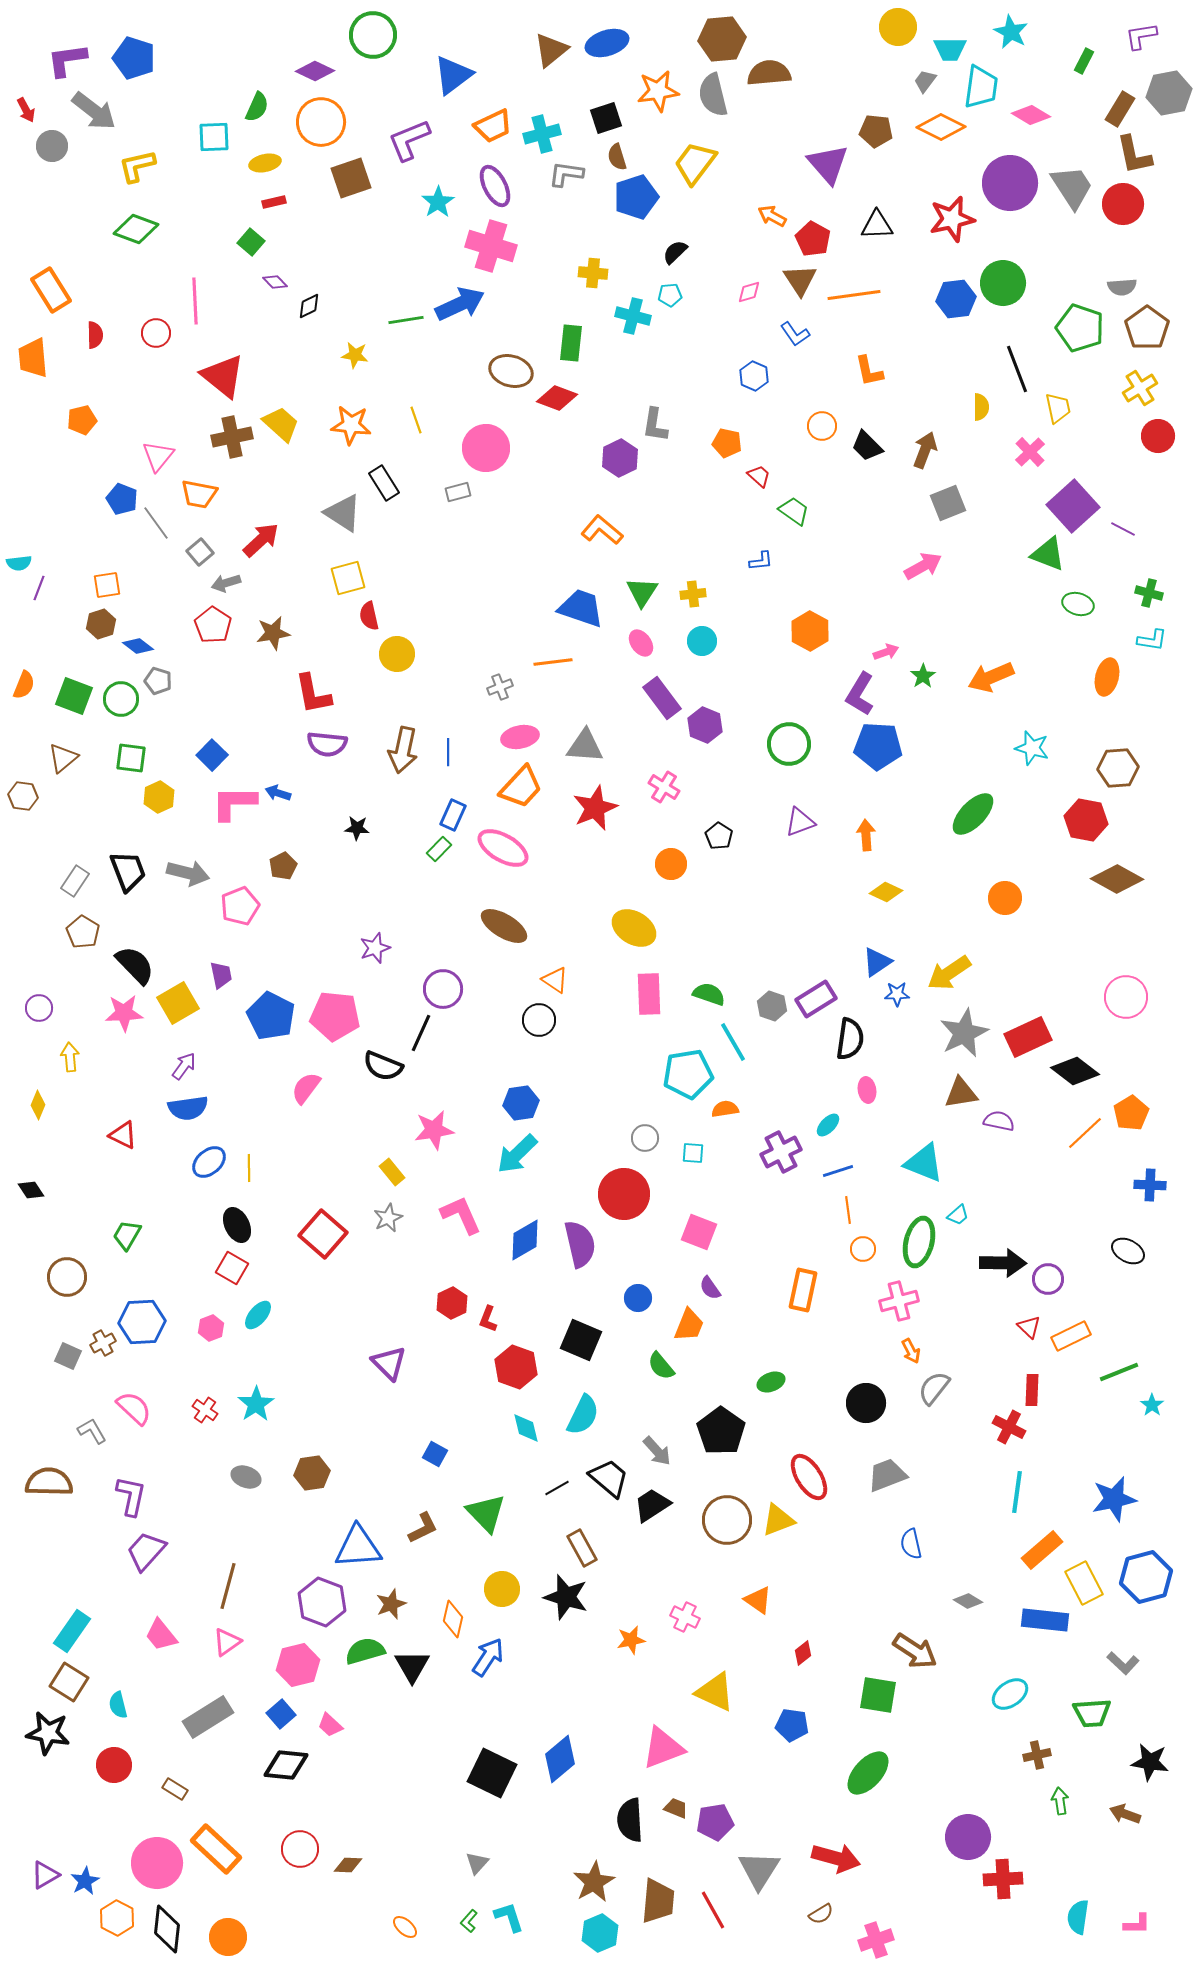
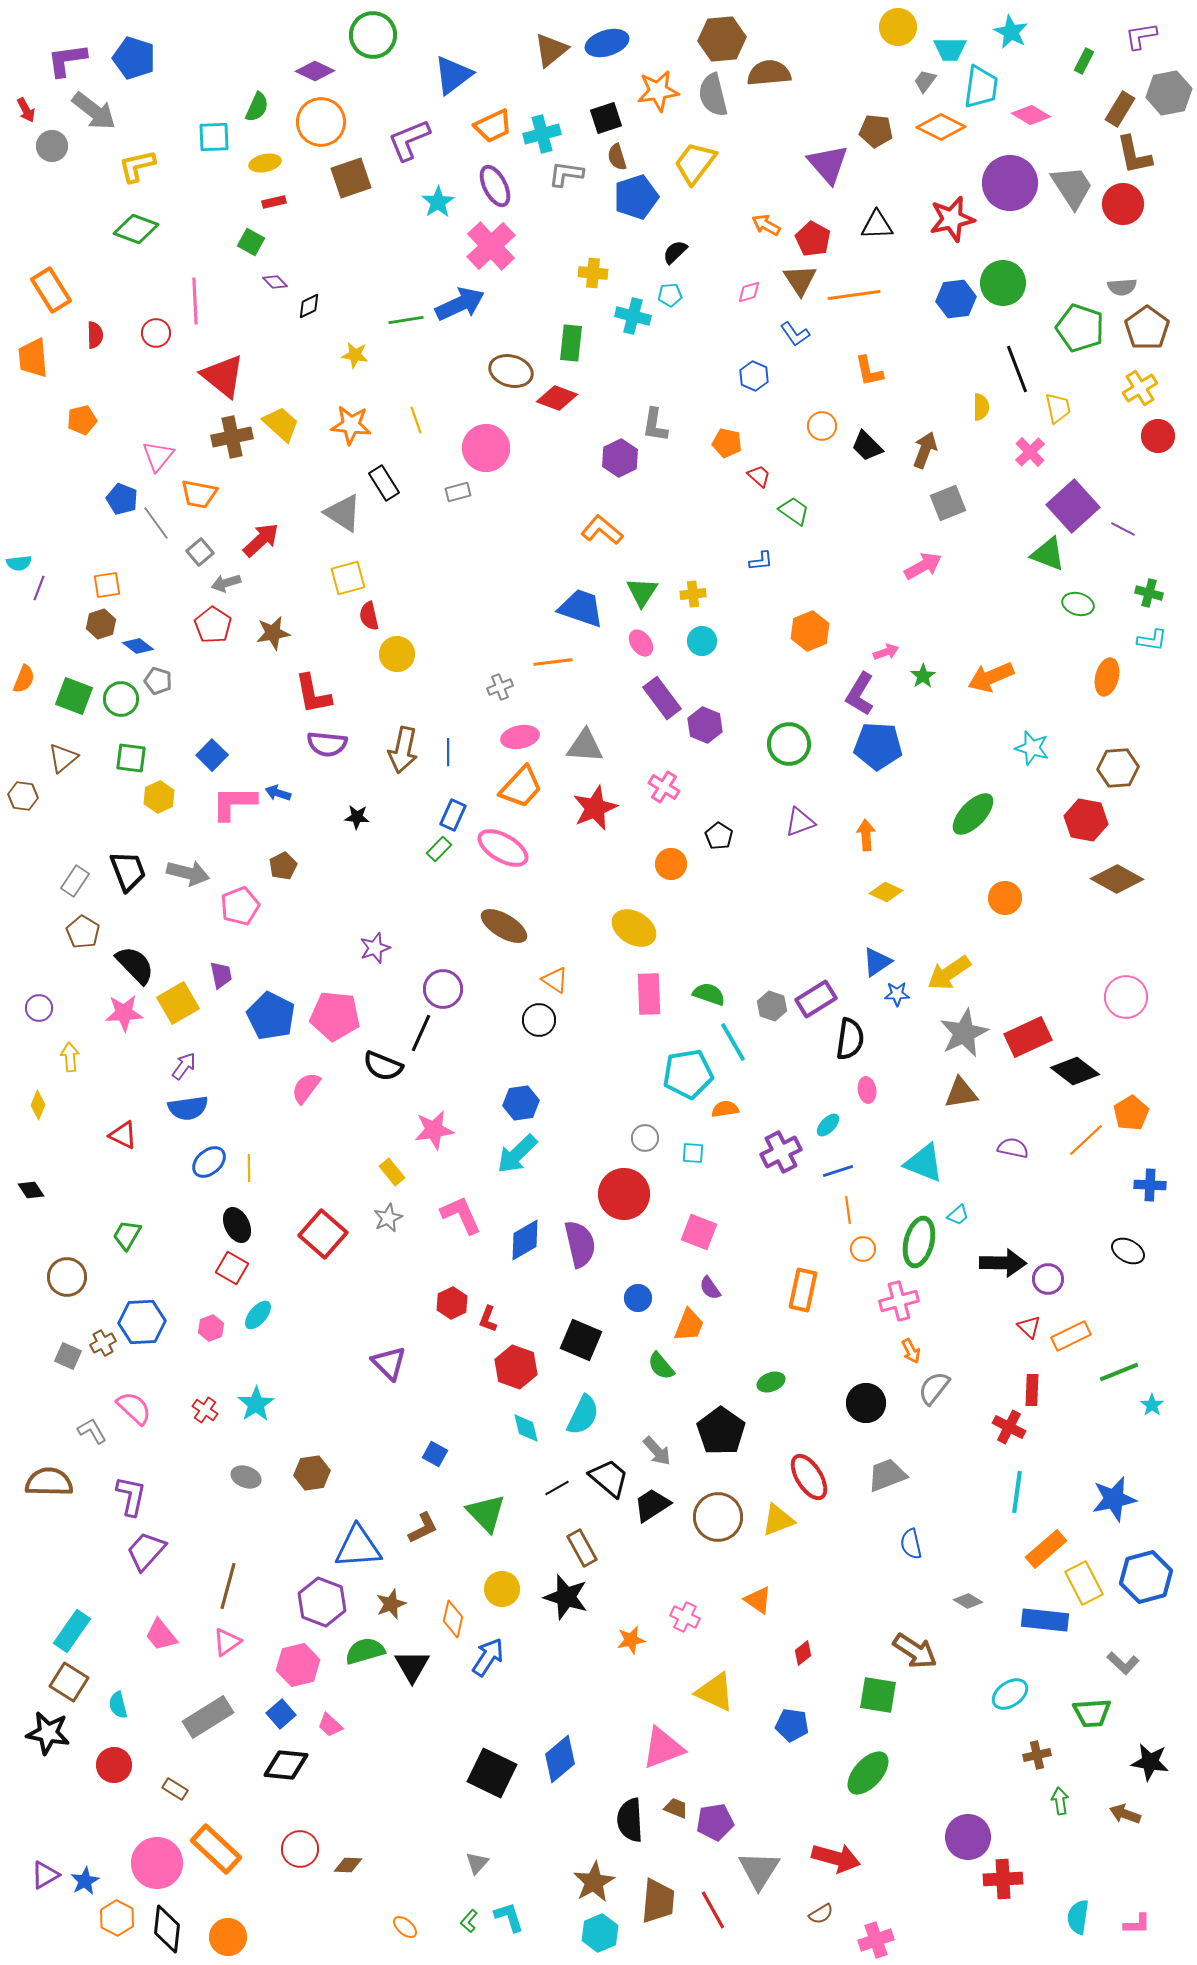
orange arrow at (772, 216): moved 6 px left, 9 px down
green square at (251, 242): rotated 12 degrees counterclockwise
pink cross at (491, 246): rotated 30 degrees clockwise
orange hexagon at (810, 631): rotated 9 degrees clockwise
orange semicircle at (24, 685): moved 6 px up
black star at (357, 828): moved 11 px up
purple semicircle at (999, 1121): moved 14 px right, 27 px down
orange line at (1085, 1133): moved 1 px right, 7 px down
brown circle at (727, 1520): moved 9 px left, 3 px up
orange rectangle at (1042, 1550): moved 4 px right, 1 px up
